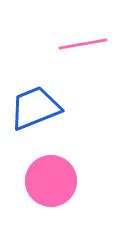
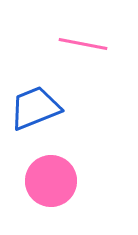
pink line: rotated 21 degrees clockwise
